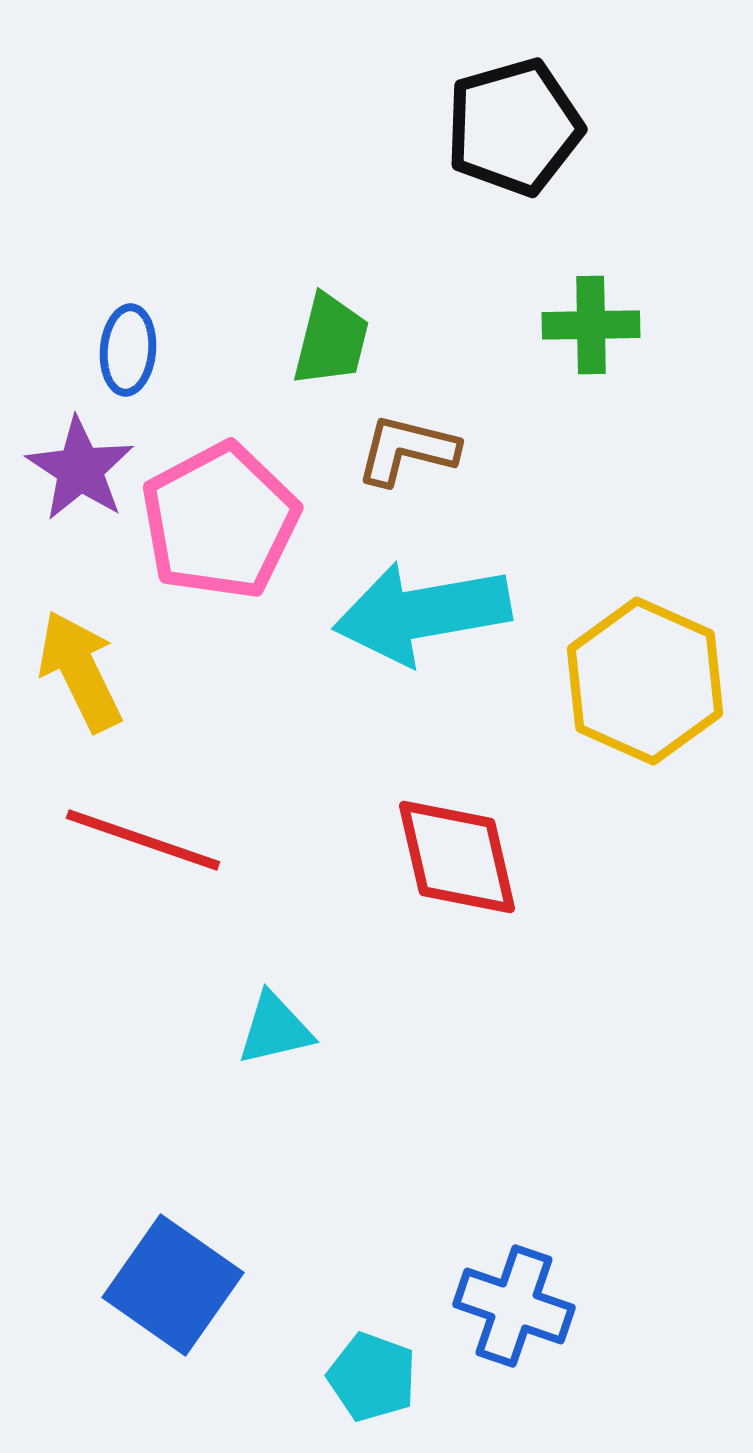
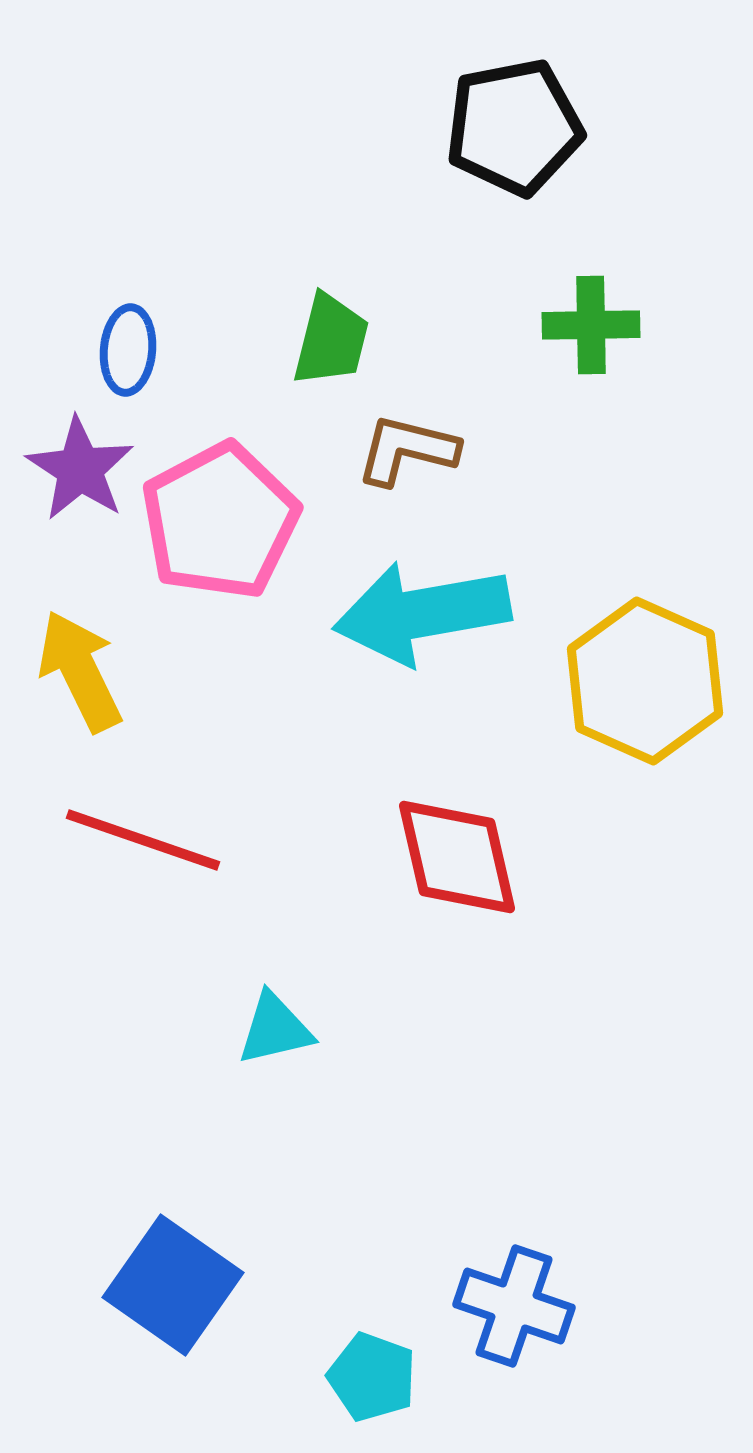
black pentagon: rotated 5 degrees clockwise
